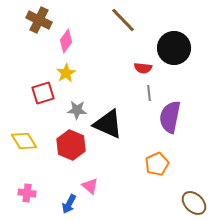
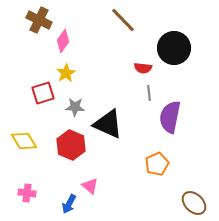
pink diamond: moved 3 px left
gray star: moved 2 px left, 3 px up
